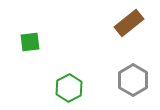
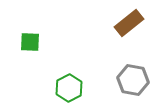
green square: rotated 10 degrees clockwise
gray hexagon: rotated 20 degrees counterclockwise
